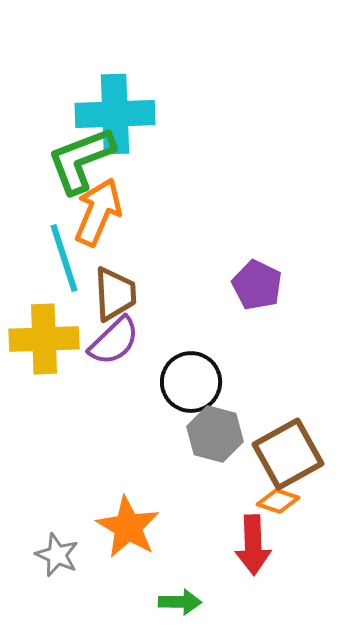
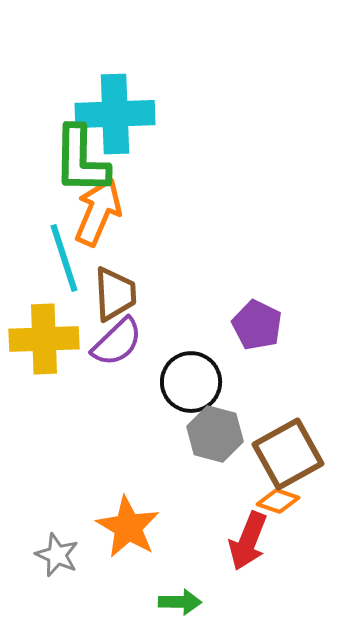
green L-shape: rotated 68 degrees counterclockwise
purple pentagon: moved 40 px down
purple semicircle: moved 3 px right, 1 px down
red arrow: moved 5 px left, 4 px up; rotated 24 degrees clockwise
